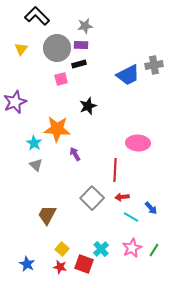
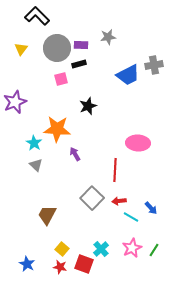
gray star: moved 23 px right, 11 px down
red arrow: moved 3 px left, 4 px down
